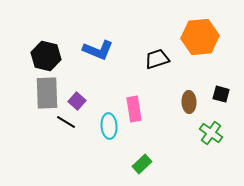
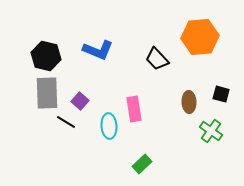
black trapezoid: rotated 115 degrees counterclockwise
purple square: moved 3 px right
green cross: moved 2 px up
